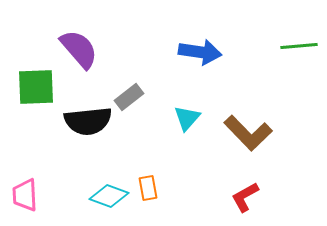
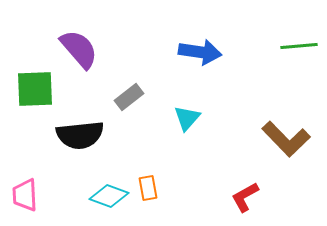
green square: moved 1 px left, 2 px down
black semicircle: moved 8 px left, 14 px down
brown L-shape: moved 38 px right, 6 px down
